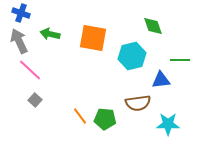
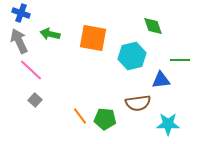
pink line: moved 1 px right
